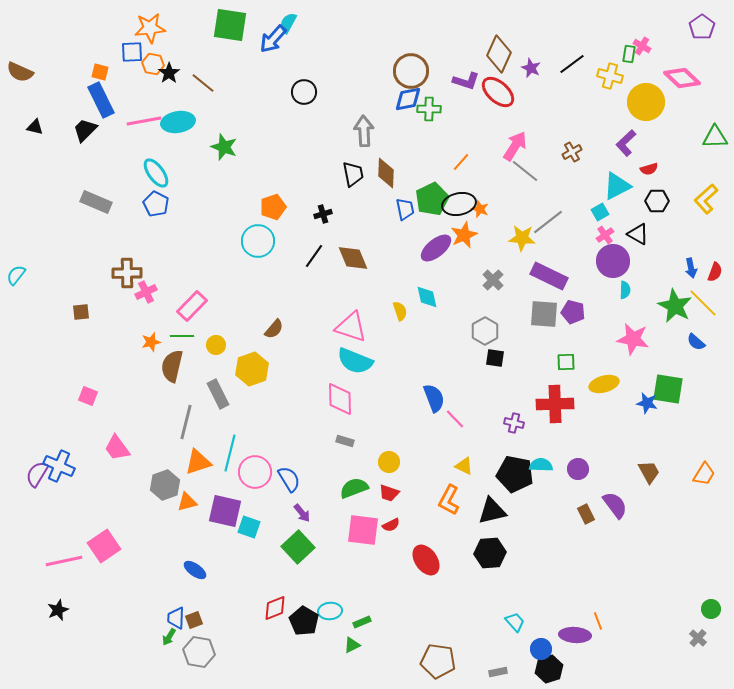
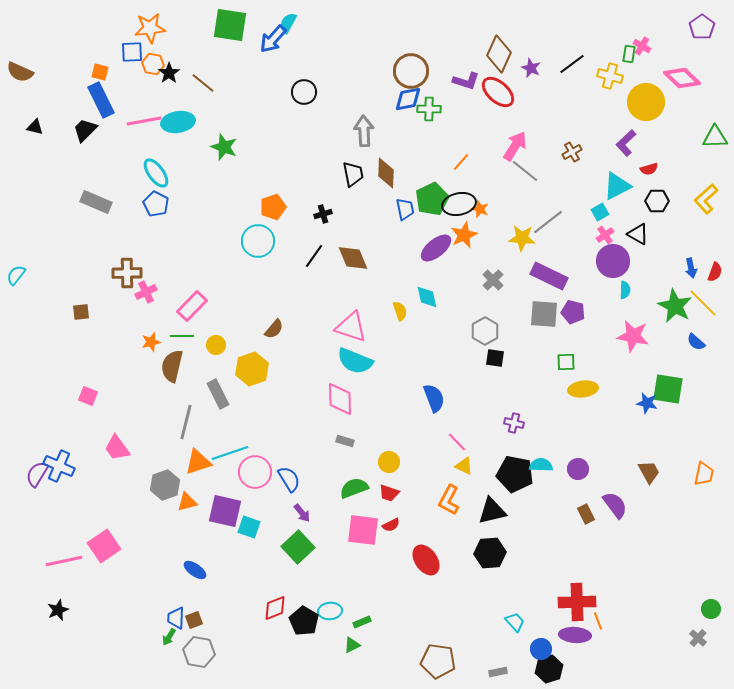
pink star at (633, 339): moved 3 px up
yellow ellipse at (604, 384): moved 21 px left, 5 px down; rotated 8 degrees clockwise
red cross at (555, 404): moved 22 px right, 198 px down
pink line at (455, 419): moved 2 px right, 23 px down
cyan line at (230, 453): rotated 57 degrees clockwise
orange trapezoid at (704, 474): rotated 20 degrees counterclockwise
